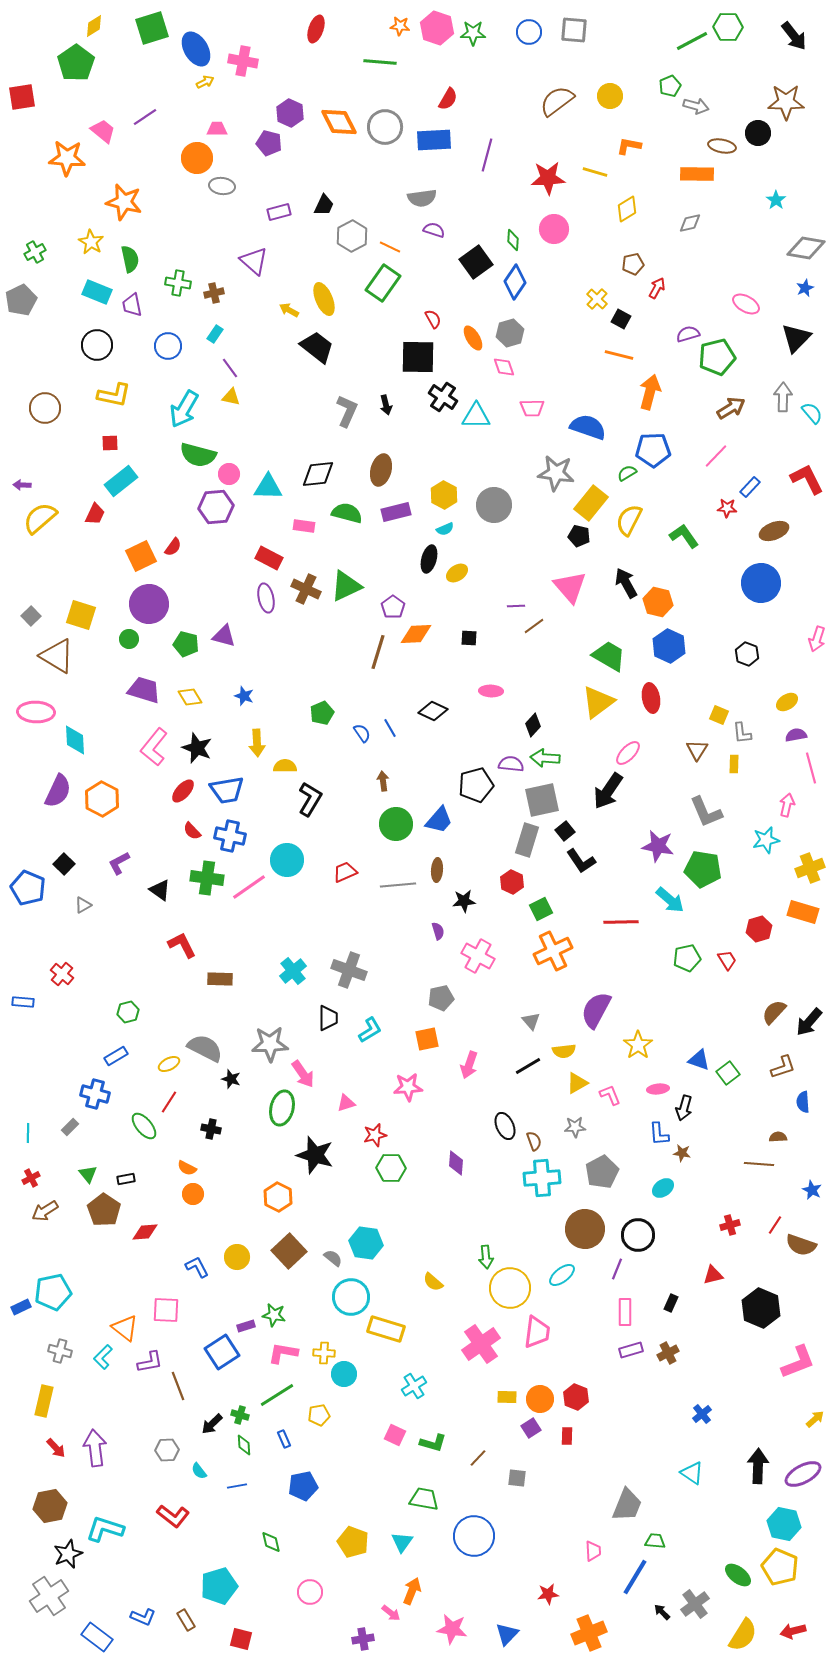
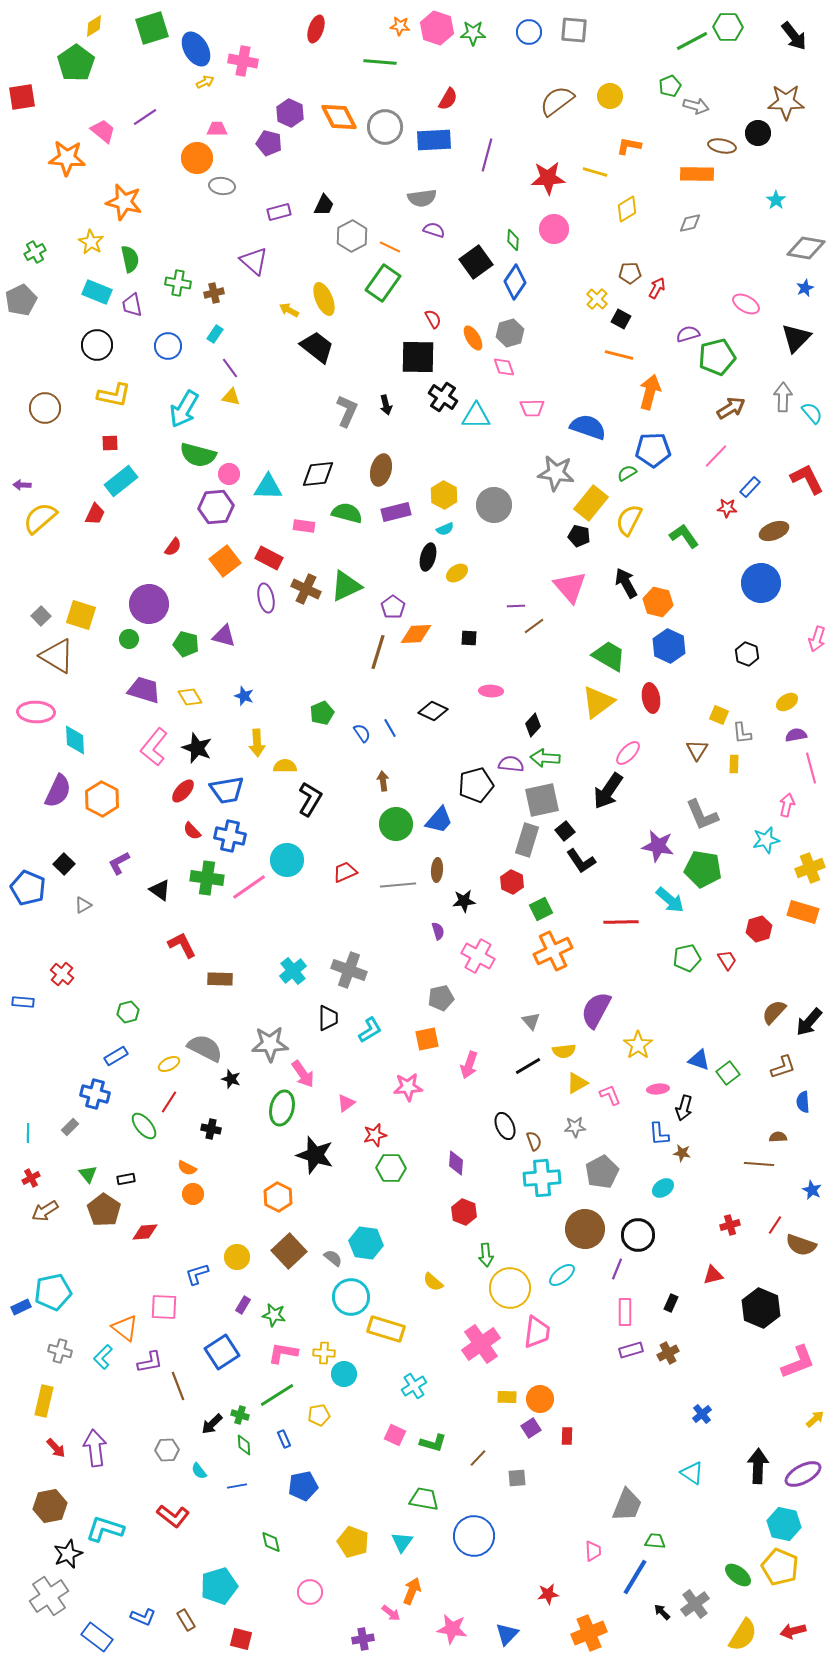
orange diamond at (339, 122): moved 5 px up
brown pentagon at (633, 264): moved 3 px left, 9 px down; rotated 10 degrees clockwise
orange square at (141, 556): moved 84 px right, 5 px down; rotated 12 degrees counterclockwise
black ellipse at (429, 559): moved 1 px left, 2 px up
gray square at (31, 616): moved 10 px right
gray L-shape at (706, 812): moved 4 px left, 3 px down
pink triangle at (346, 1103): rotated 18 degrees counterclockwise
green arrow at (486, 1257): moved 2 px up
blue L-shape at (197, 1267): moved 7 px down; rotated 80 degrees counterclockwise
pink square at (166, 1310): moved 2 px left, 3 px up
purple rectangle at (246, 1326): moved 3 px left, 21 px up; rotated 42 degrees counterclockwise
red hexagon at (576, 1397): moved 112 px left, 185 px up
gray square at (517, 1478): rotated 12 degrees counterclockwise
